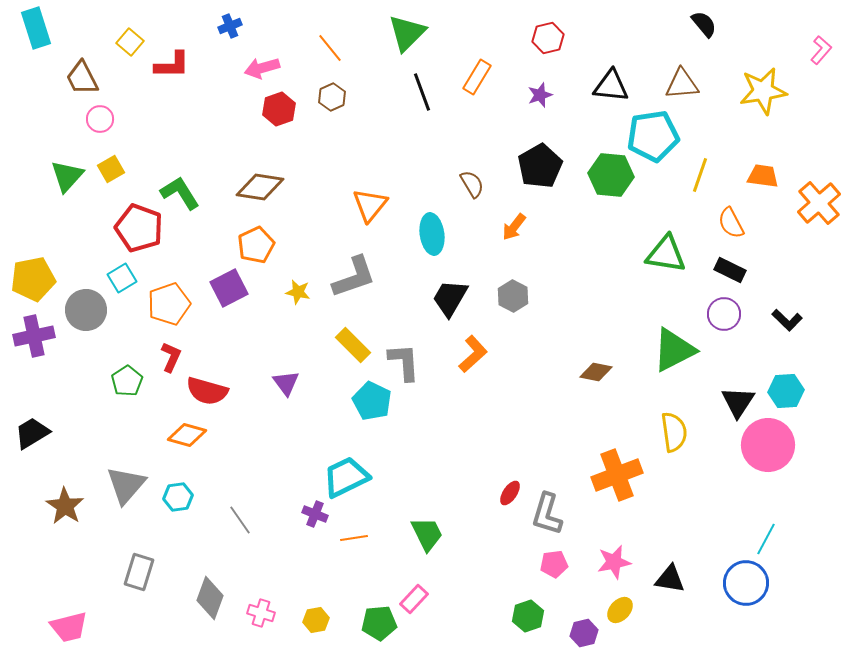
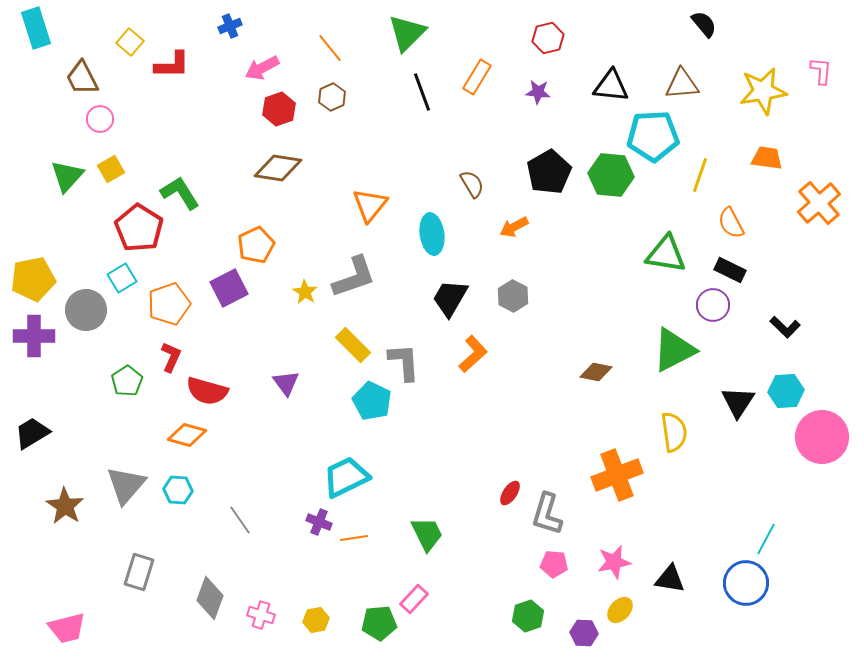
pink L-shape at (821, 50): moved 21 px down; rotated 36 degrees counterclockwise
pink arrow at (262, 68): rotated 12 degrees counterclockwise
purple star at (540, 95): moved 2 px left, 3 px up; rotated 25 degrees clockwise
cyan pentagon at (653, 136): rotated 6 degrees clockwise
black pentagon at (540, 166): moved 9 px right, 6 px down
orange trapezoid at (763, 176): moved 4 px right, 18 px up
brown diamond at (260, 187): moved 18 px right, 19 px up
orange arrow at (514, 227): rotated 24 degrees clockwise
red pentagon at (139, 228): rotated 12 degrees clockwise
yellow star at (298, 292): moved 7 px right; rotated 20 degrees clockwise
purple circle at (724, 314): moved 11 px left, 9 px up
black L-shape at (787, 320): moved 2 px left, 7 px down
purple cross at (34, 336): rotated 12 degrees clockwise
pink circle at (768, 445): moved 54 px right, 8 px up
cyan hexagon at (178, 497): moved 7 px up; rotated 12 degrees clockwise
purple cross at (315, 514): moved 4 px right, 8 px down
pink pentagon at (554, 564): rotated 12 degrees clockwise
pink cross at (261, 613): moved 2 px down
pink trapezoid at (69, 627): moved 2 px left, 1 px down
purple hexagon at (584, 633): rotated 16 degrees clockwise
